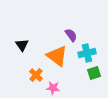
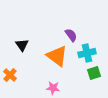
orange cross: moved 26 px left
